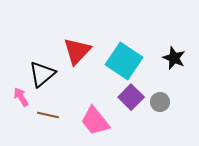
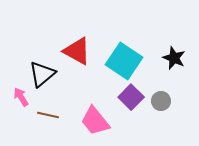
red triangle: rotated 44 degrees counterclockwise
gray circle: moved 1 px right, 1 px up
